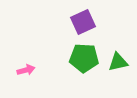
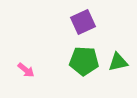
green pentagon: moved 3 px down
pink arrow: rotated 54 degrees clockwise
